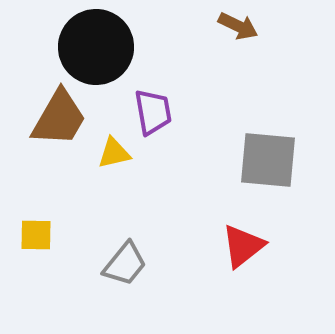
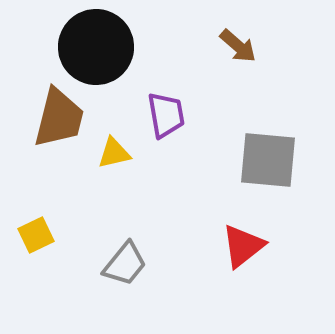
brown arrow: moved 20 px down; rotated 15 degrees clockwise
purple trapezoid: moved 13 px right, 3 px down
brown trapezoid: rotated 16 degrees counterclockwise
yellow square: rotated 27 degrees counterclockwise
